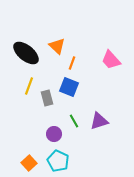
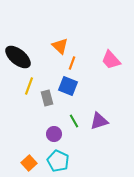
orange triangle: moved 3 px right
black ellipse: moved 8 px left, 4 px down
blue square: moved 1 px left, 1 px up
